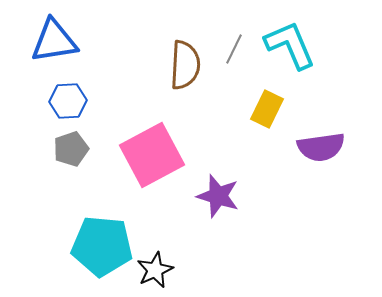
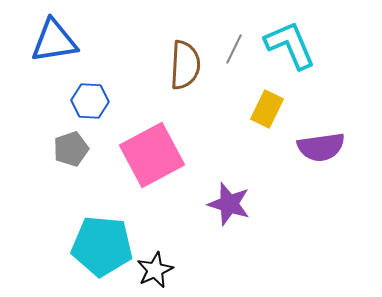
blue hexagon: moved 22 px right; rotated 6 degrees clockwise
purple star: moved 11 px right, 8 px down
